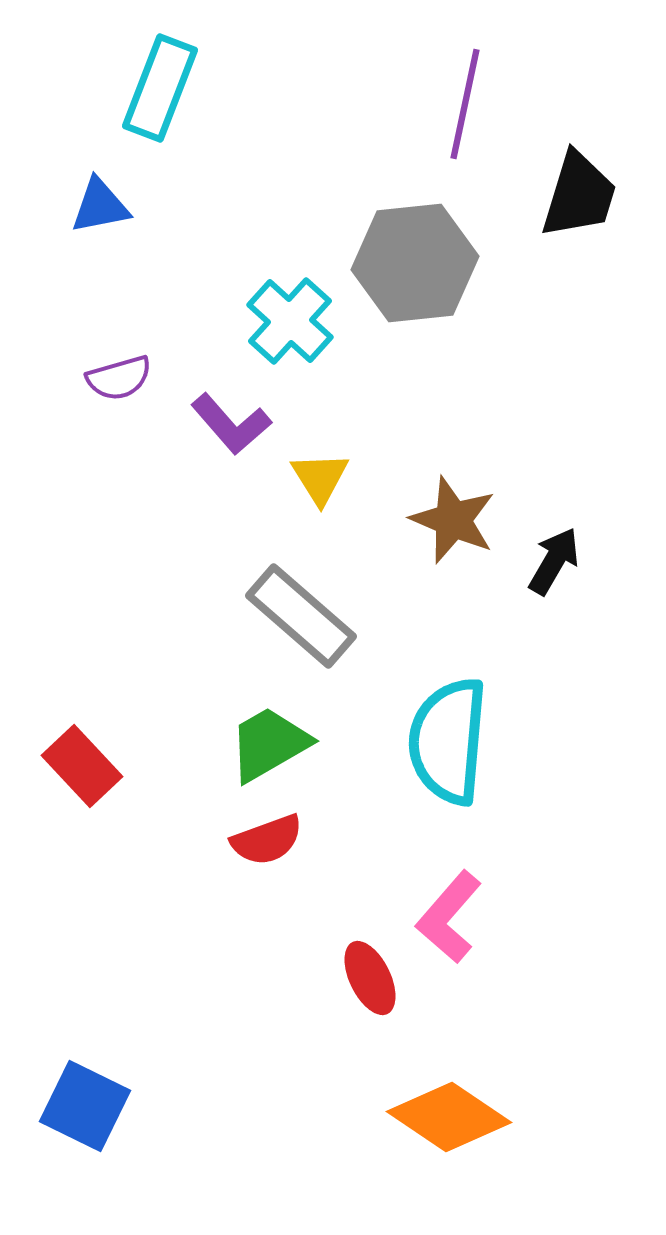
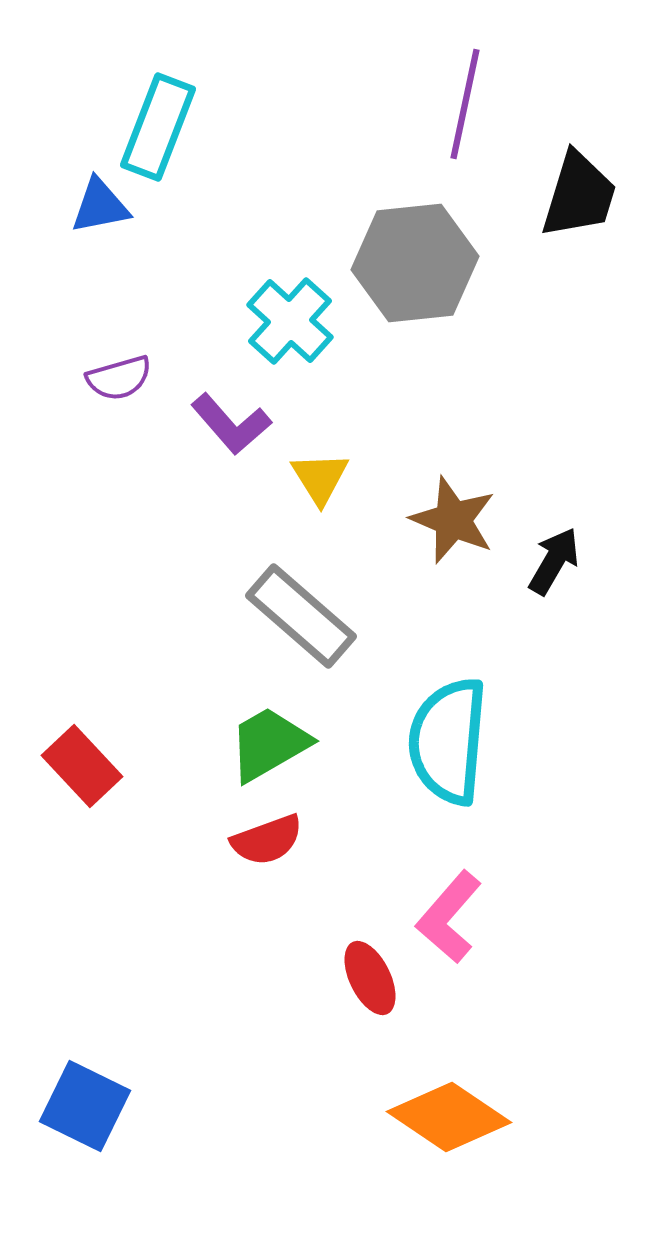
cyan rectangle: moved 2 px left, 39 px down
